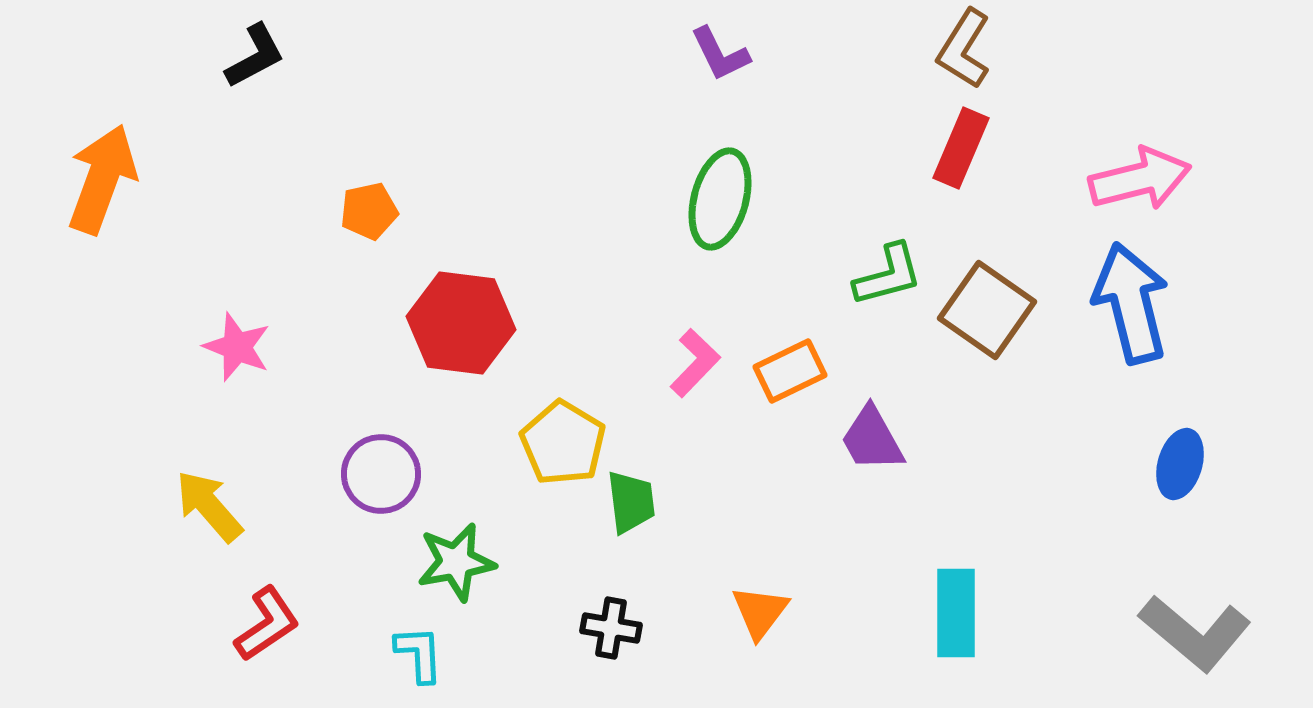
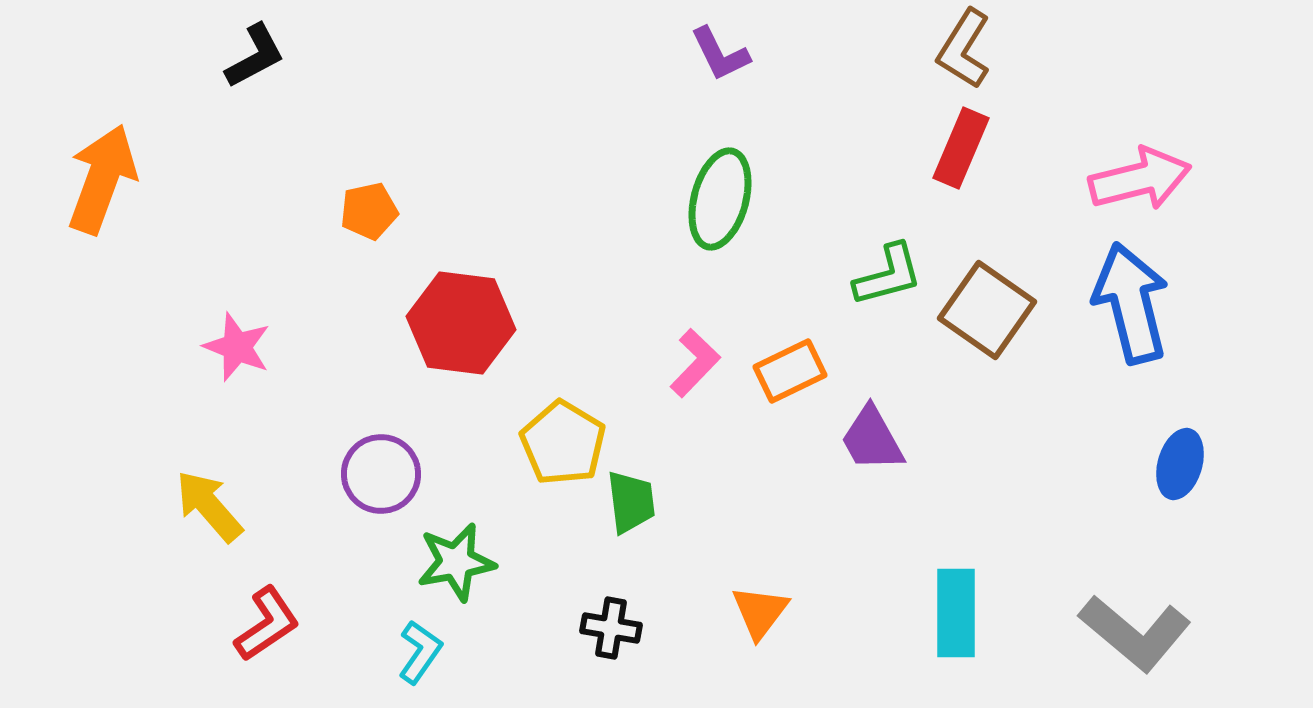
gray L-shape: moved 60 px left
cyan L-shape: moved 1 px right, 2 px up; rotated 38 degrees clockwise
